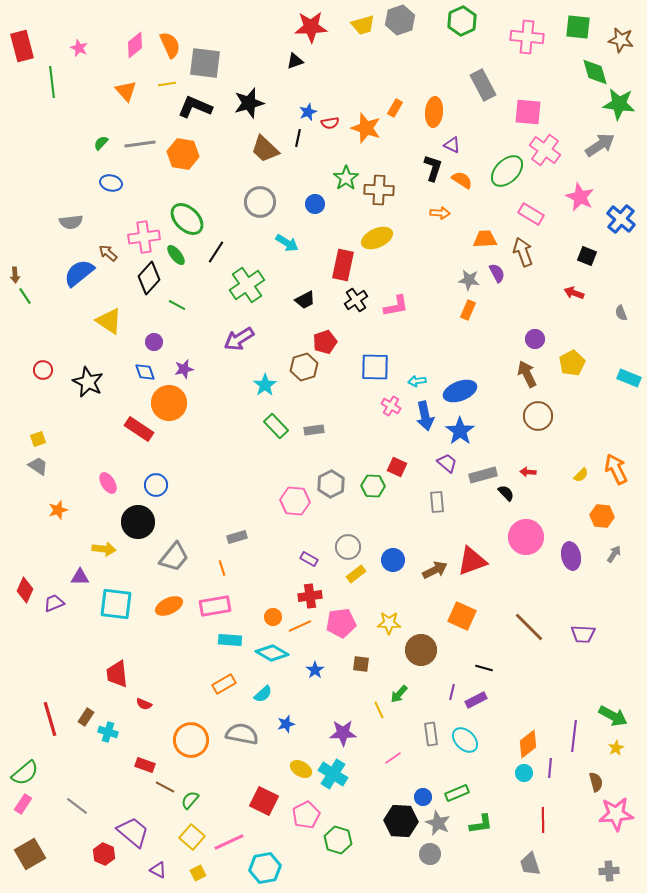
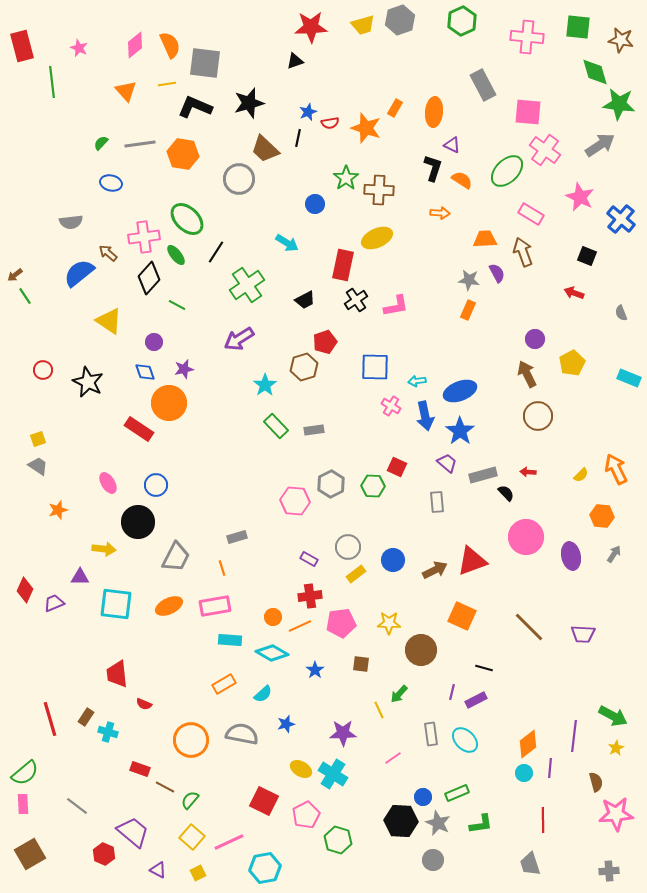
gray circle at (260, 202): moved 21 px left, 23 px up
brown arrow at (15, 275): rotated 56 degrees clockwise
gray trapezoid at (174, 557): moved 2 px right; rotated 12 degrees counterclockwise
red rectangle at (145, 765): moved 5 px left, 4 px down
pink rectangle at (23, 804): rotated 36 degrees counterclockwise
gray circle at (430, 854): moved 3 px right, 6 px down
